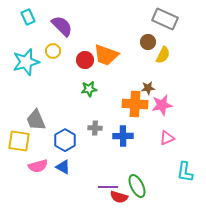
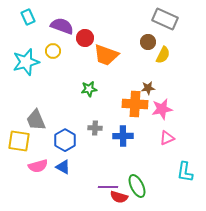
purple semicircle: rotated 25 degrees counterclockwise
red circle: moved 22 px up
pink star: moved 4 px down
